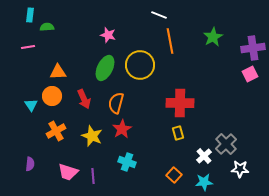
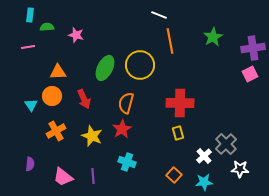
pink star: moved 32 px left
orange semicircle: moved 10 px right
pink trapezoid: moved 5 px left, 5 px down; rotated 20 degrees clockwise
